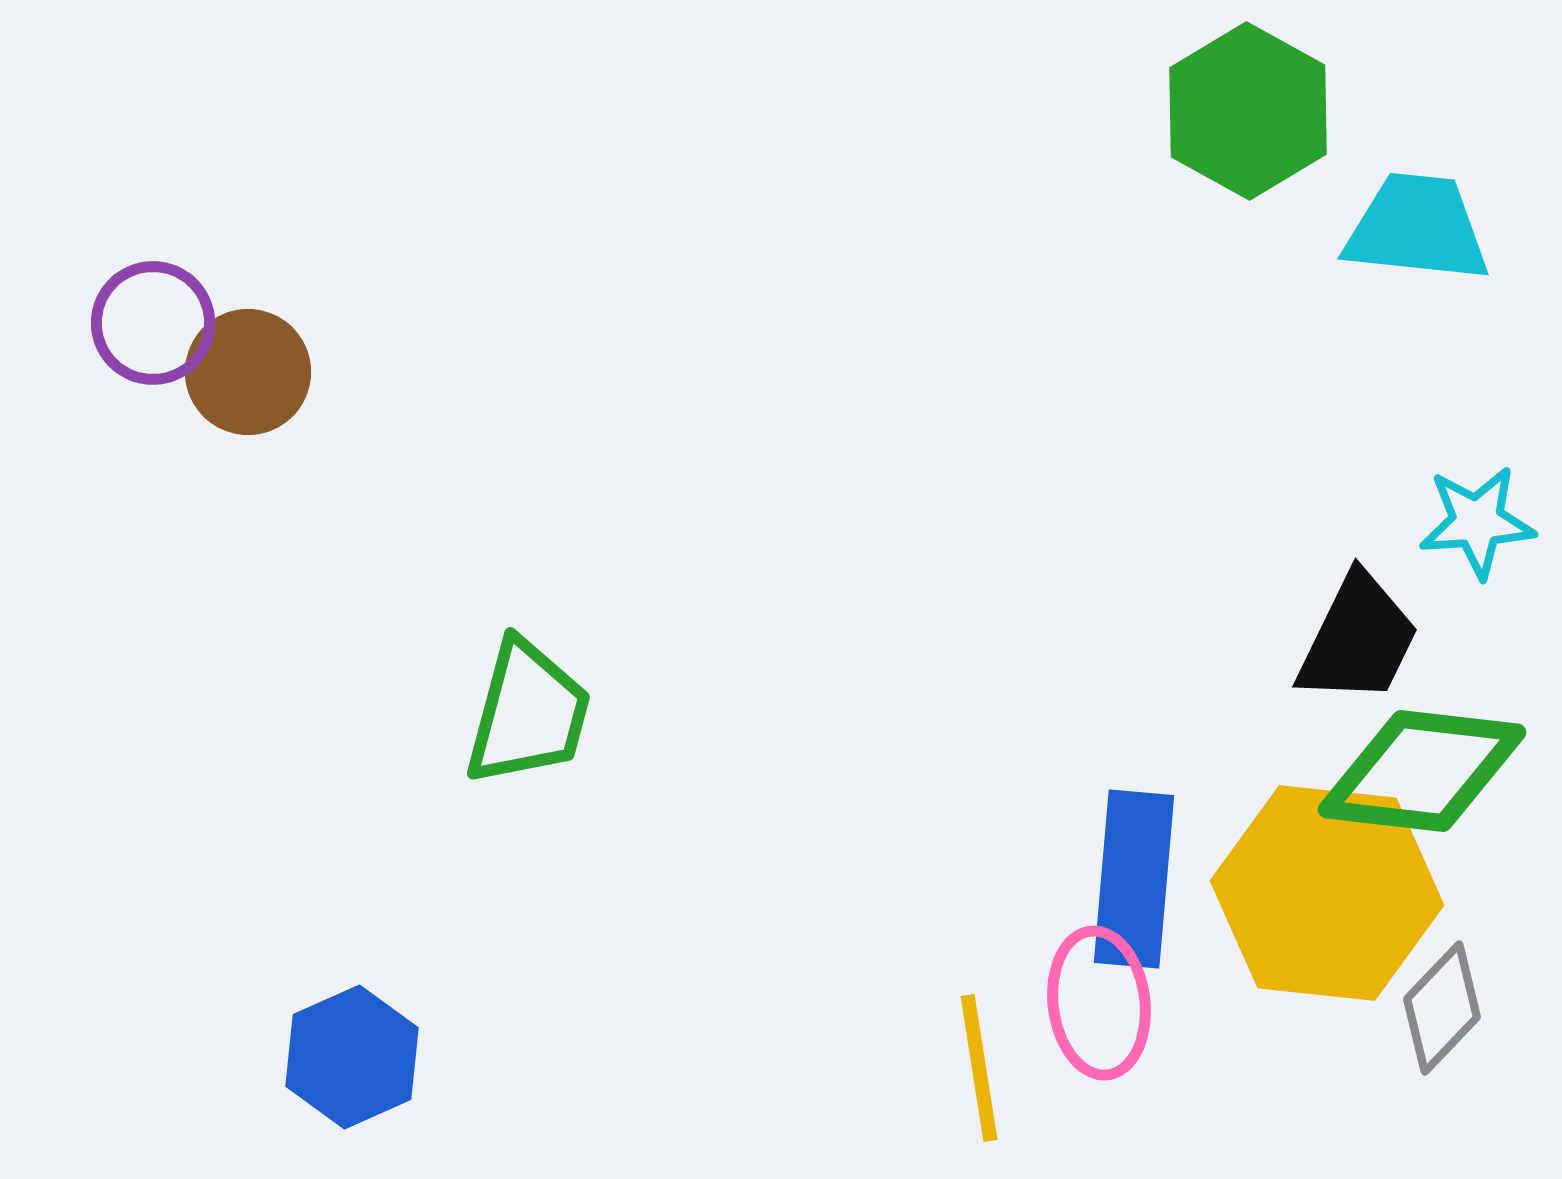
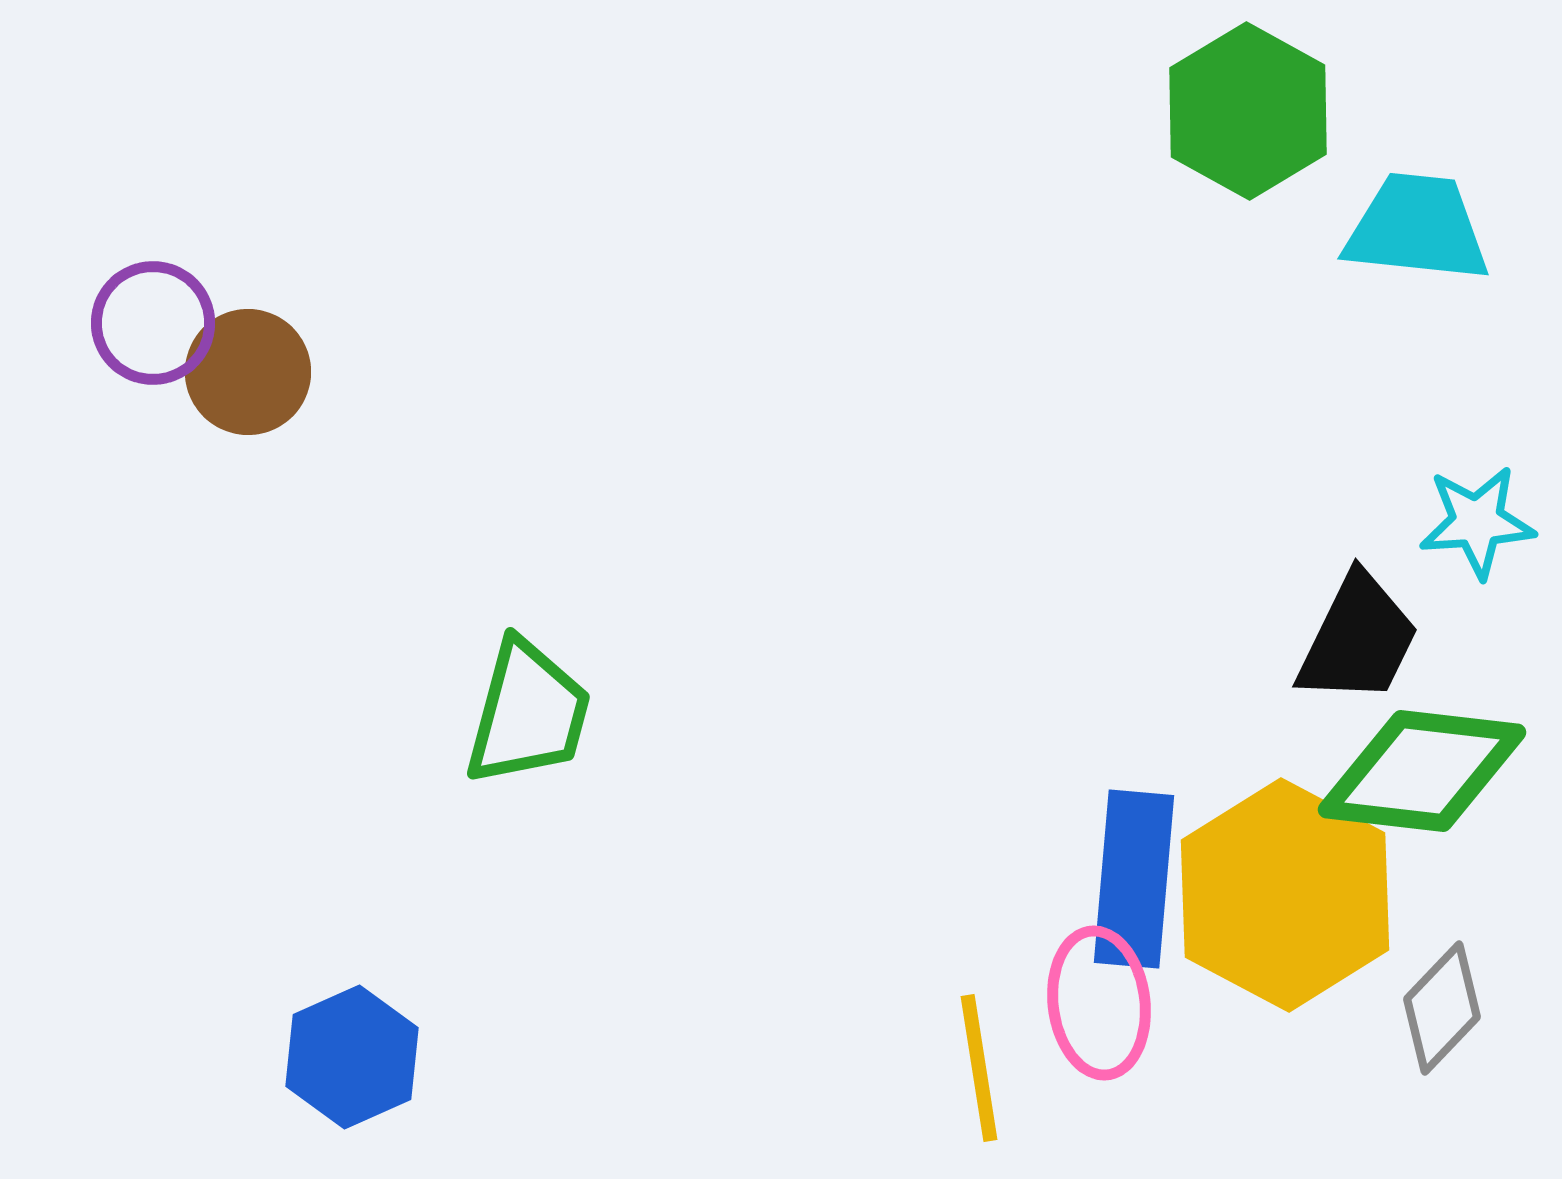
yellow hexagon: moved 42 px left, 2 px down; rotated 22 degrees clockwise
